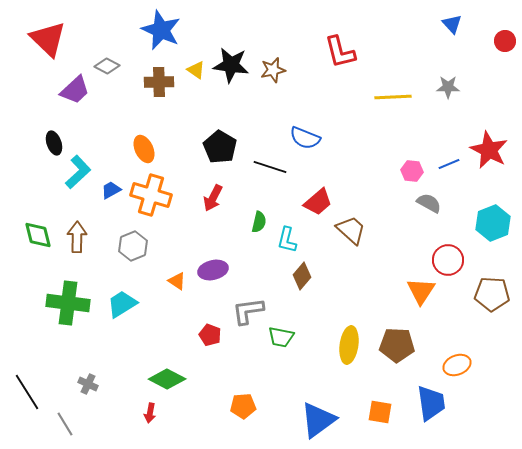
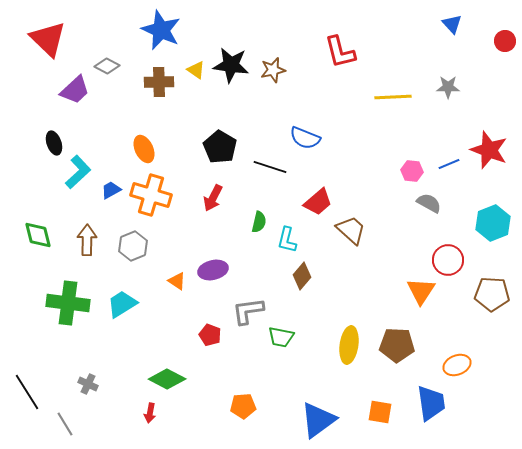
red star at (489, 150): rotated 6 degrees counterclockwise
brown arrow at (77, 237): moved 10 px right, 3 px down
